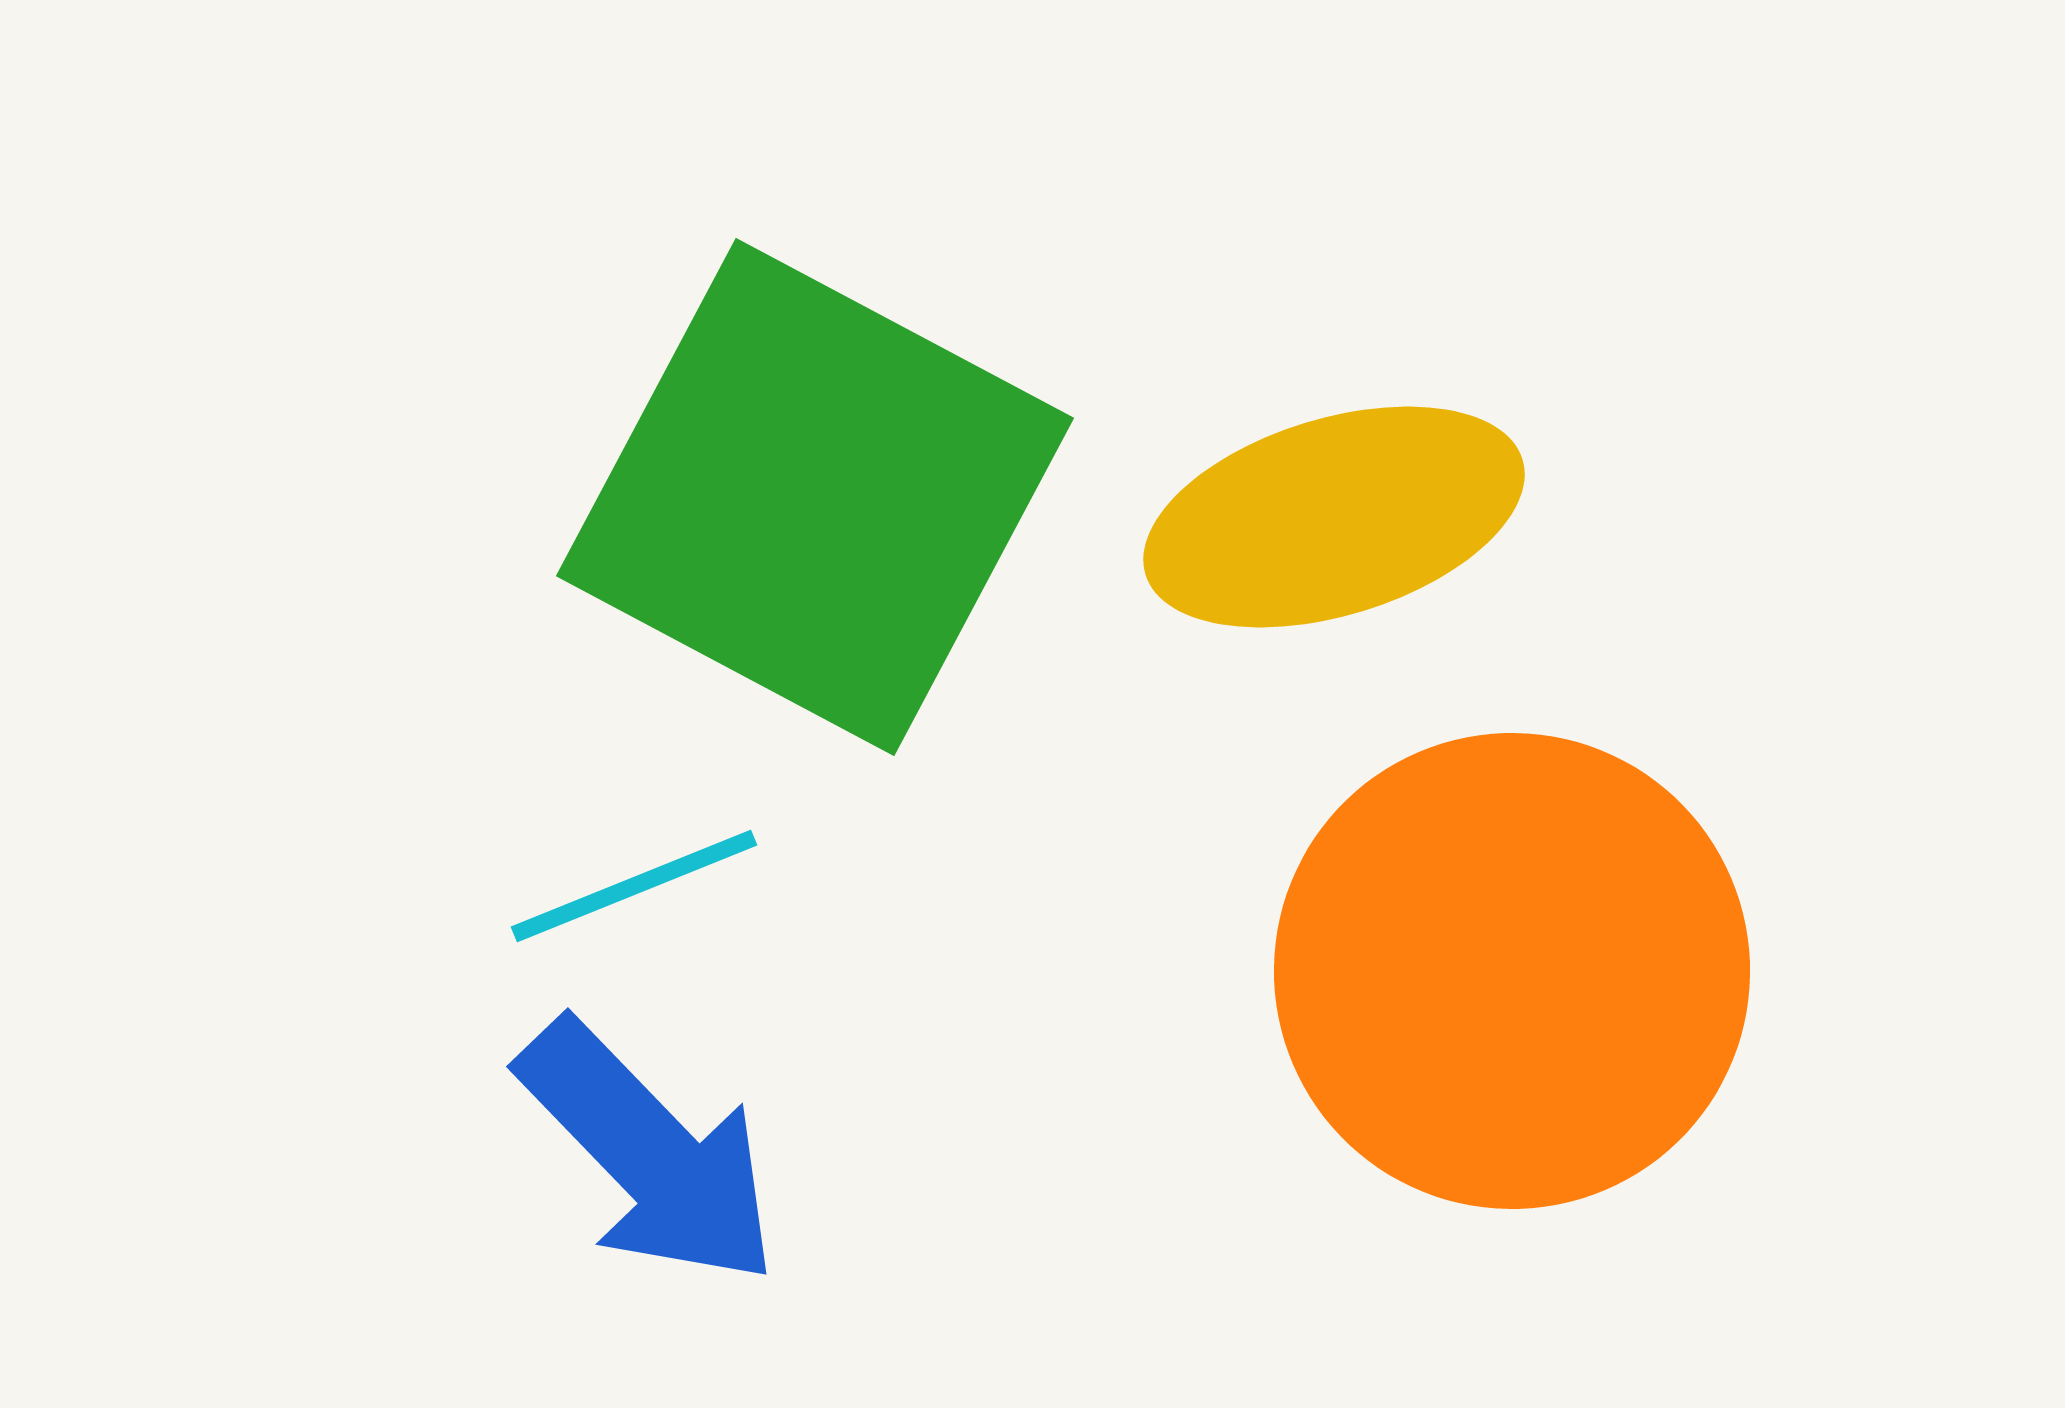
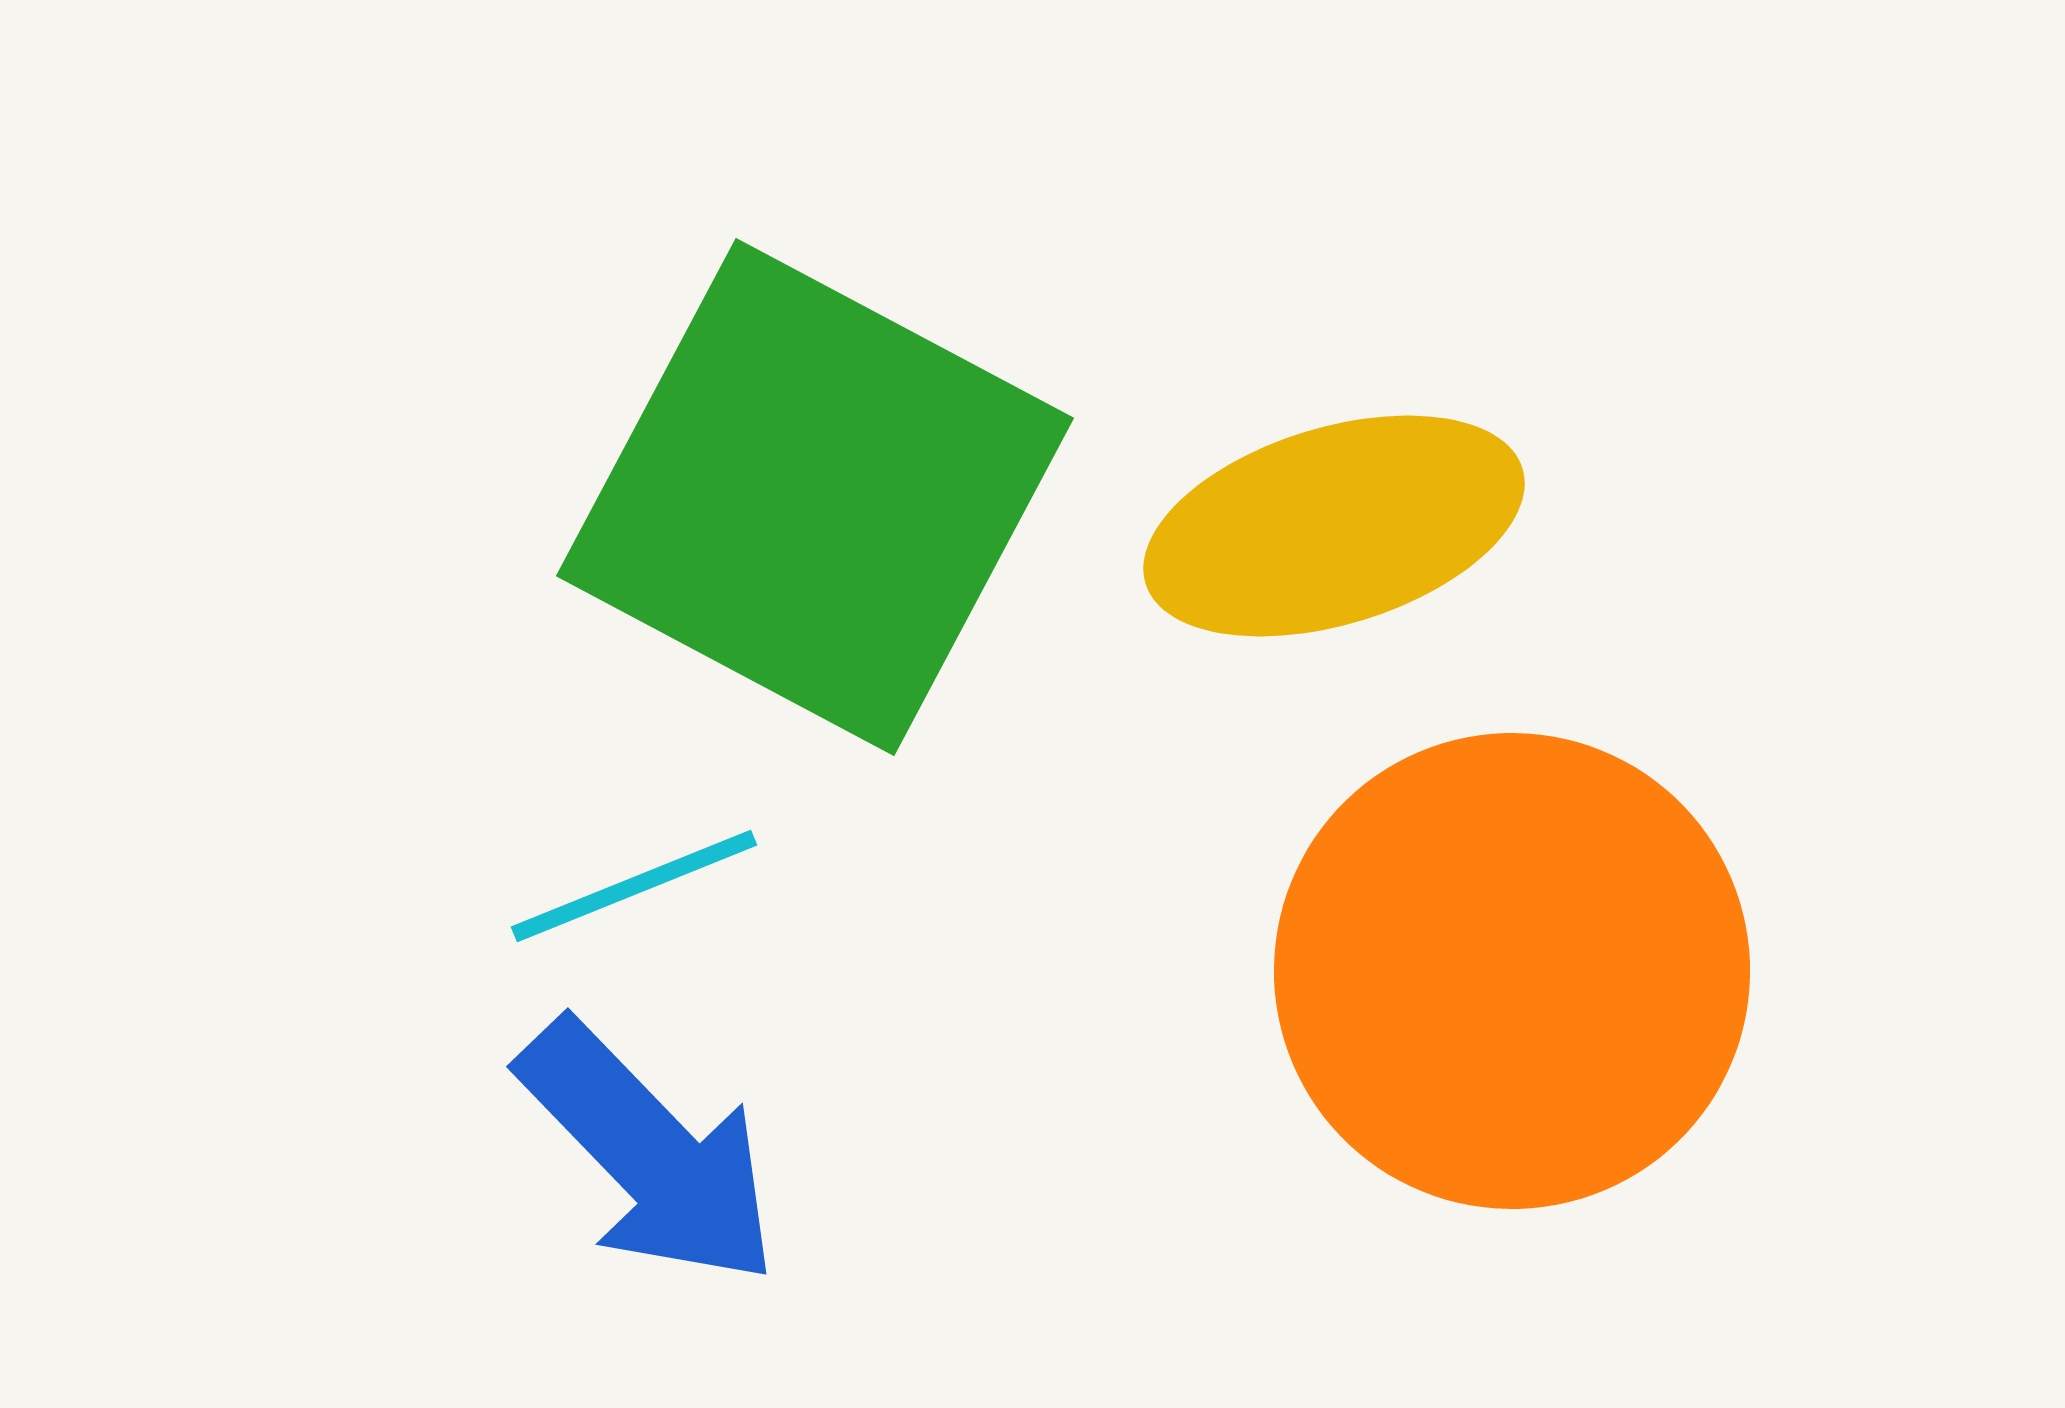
yellow ellipse: moved 9 px down
